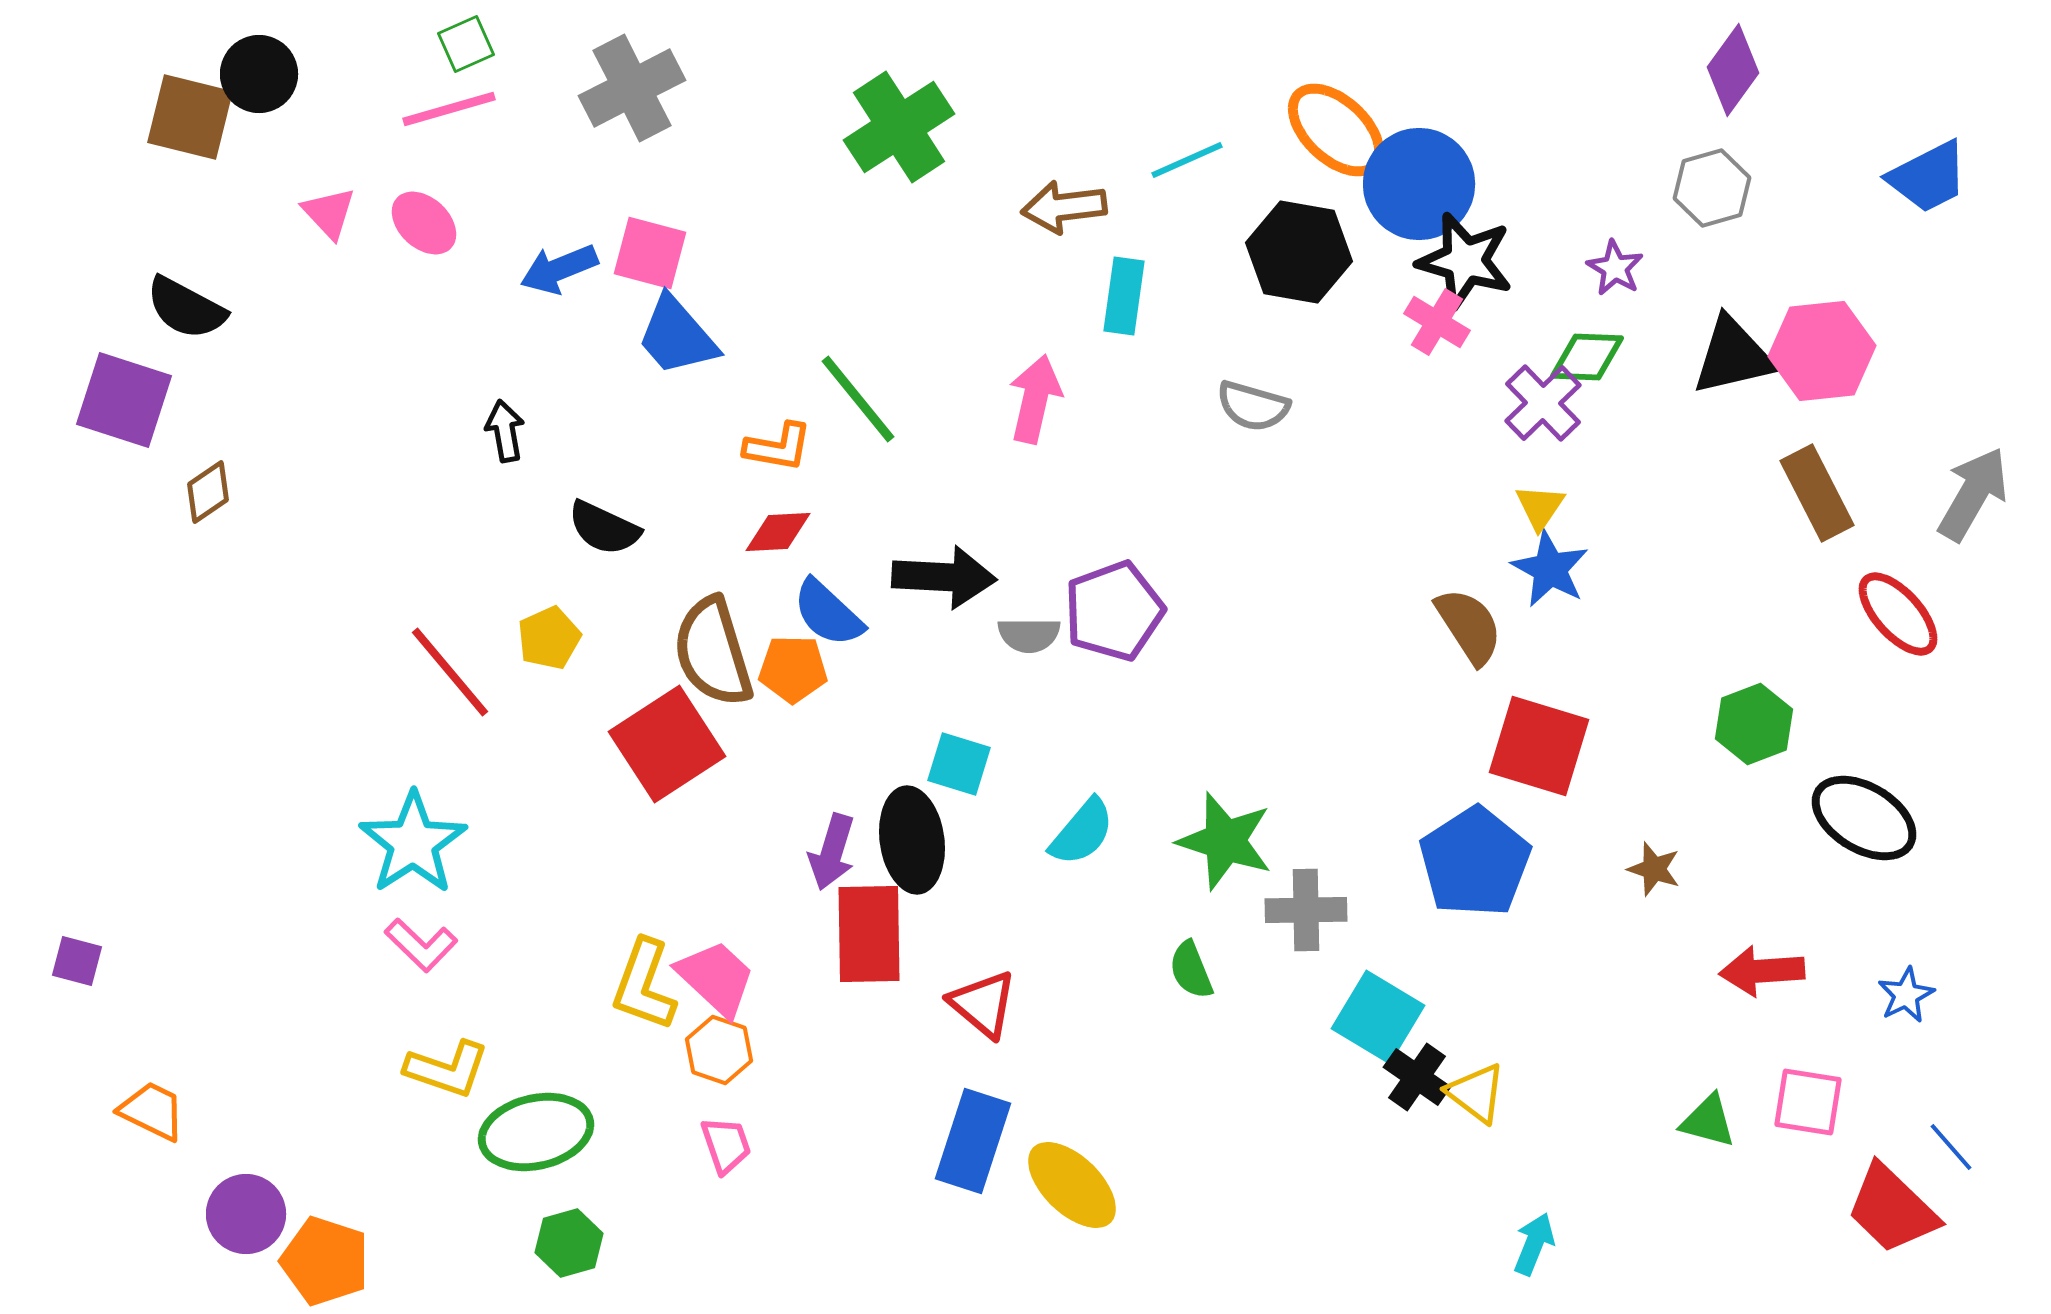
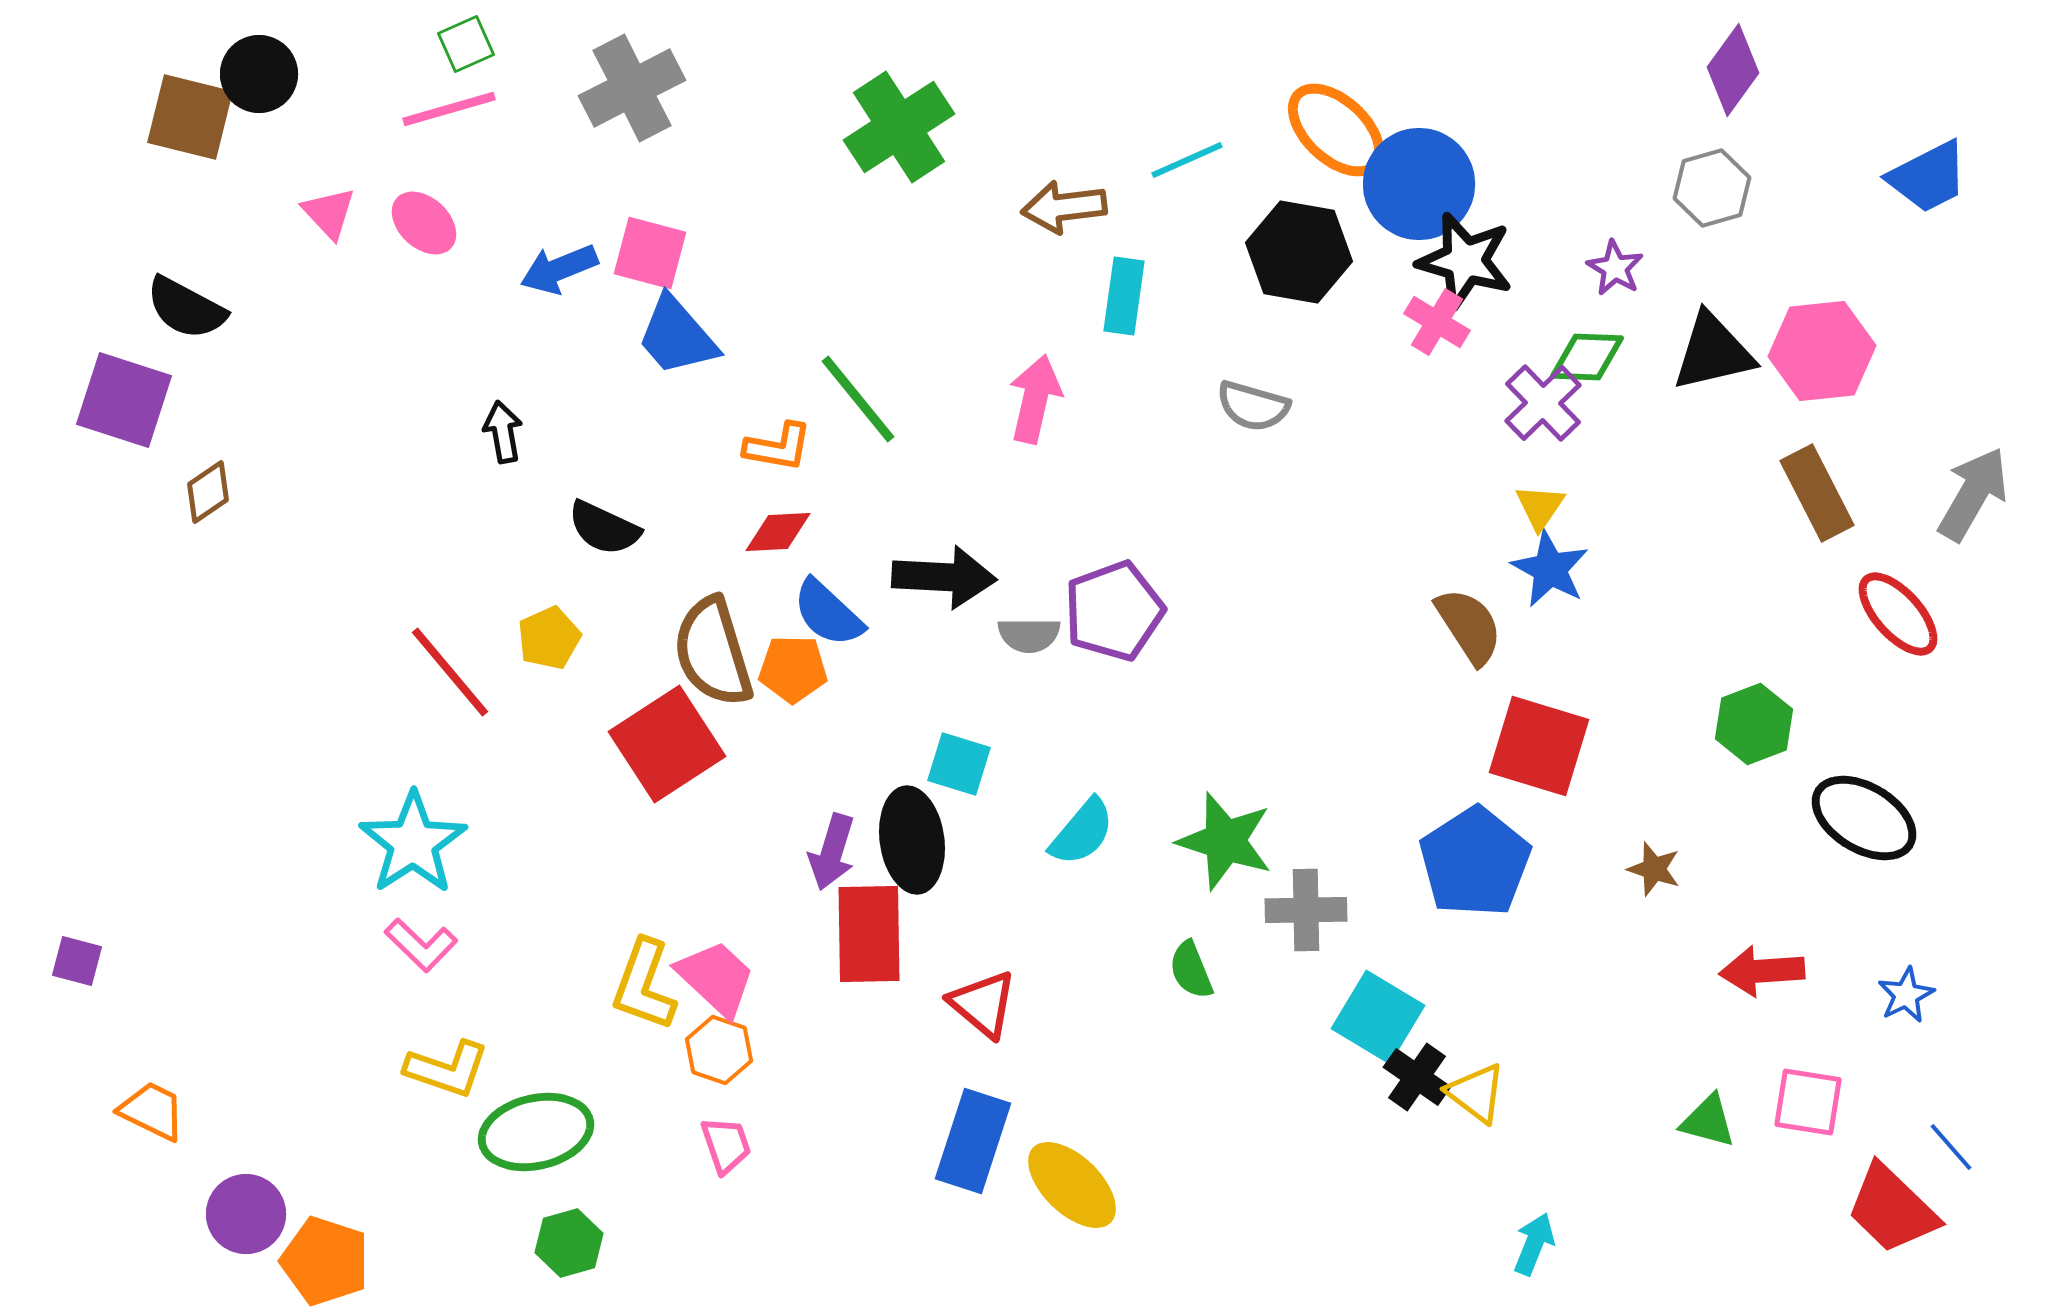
black triangle at (1733, 356): moved 20 px left, 4 px up
black arrow at (505, 431): moved 2 px left, 1 px down
